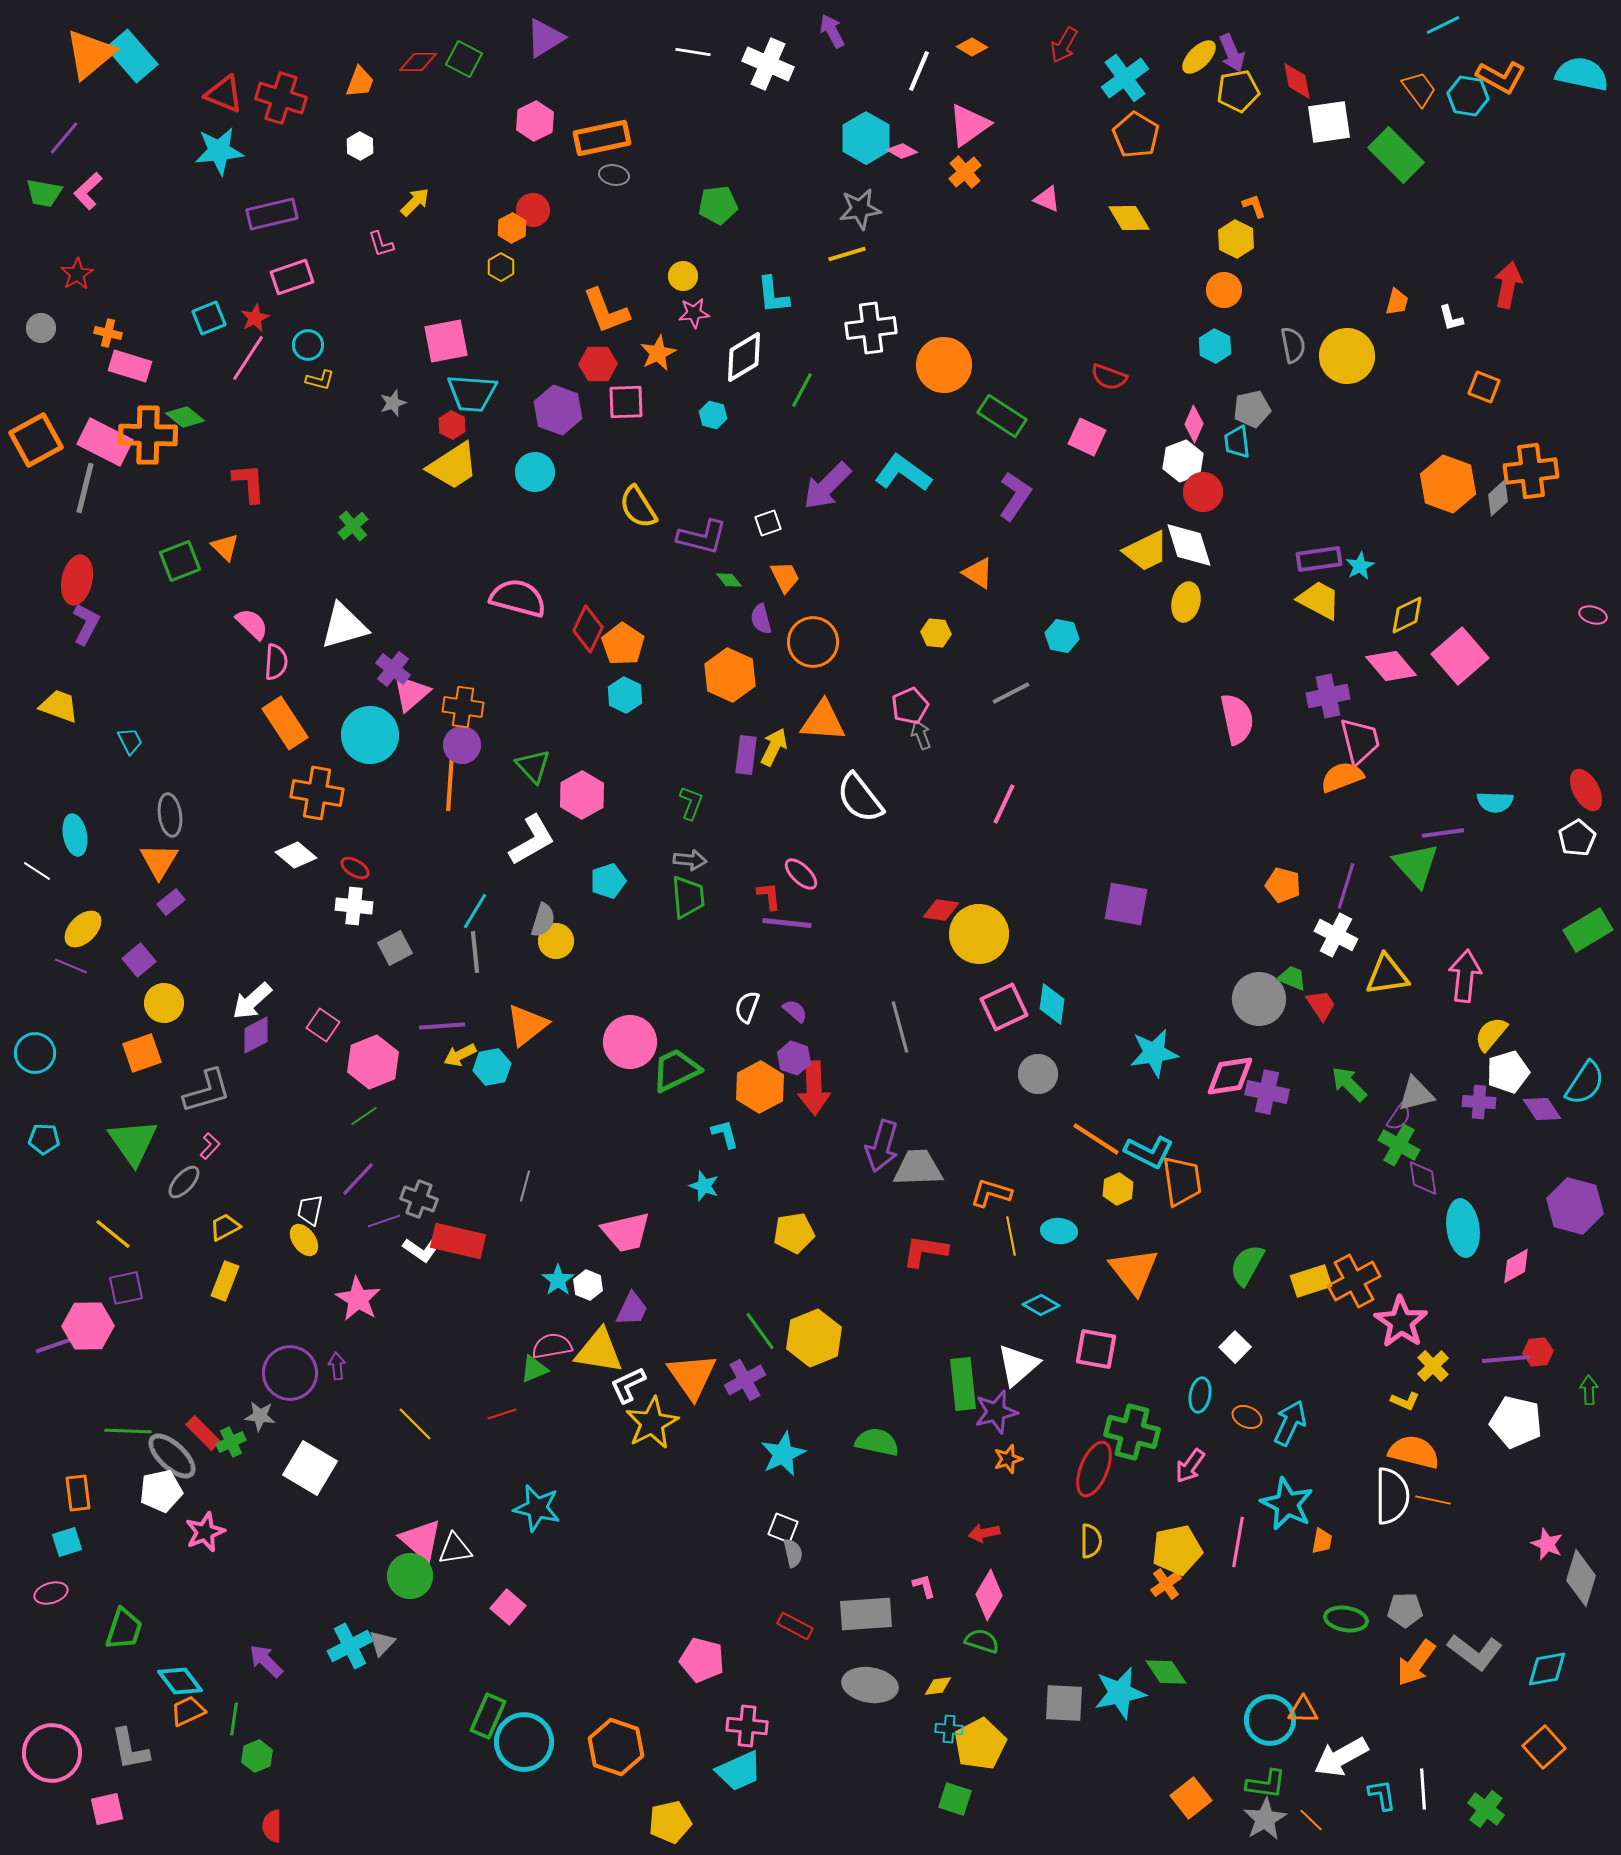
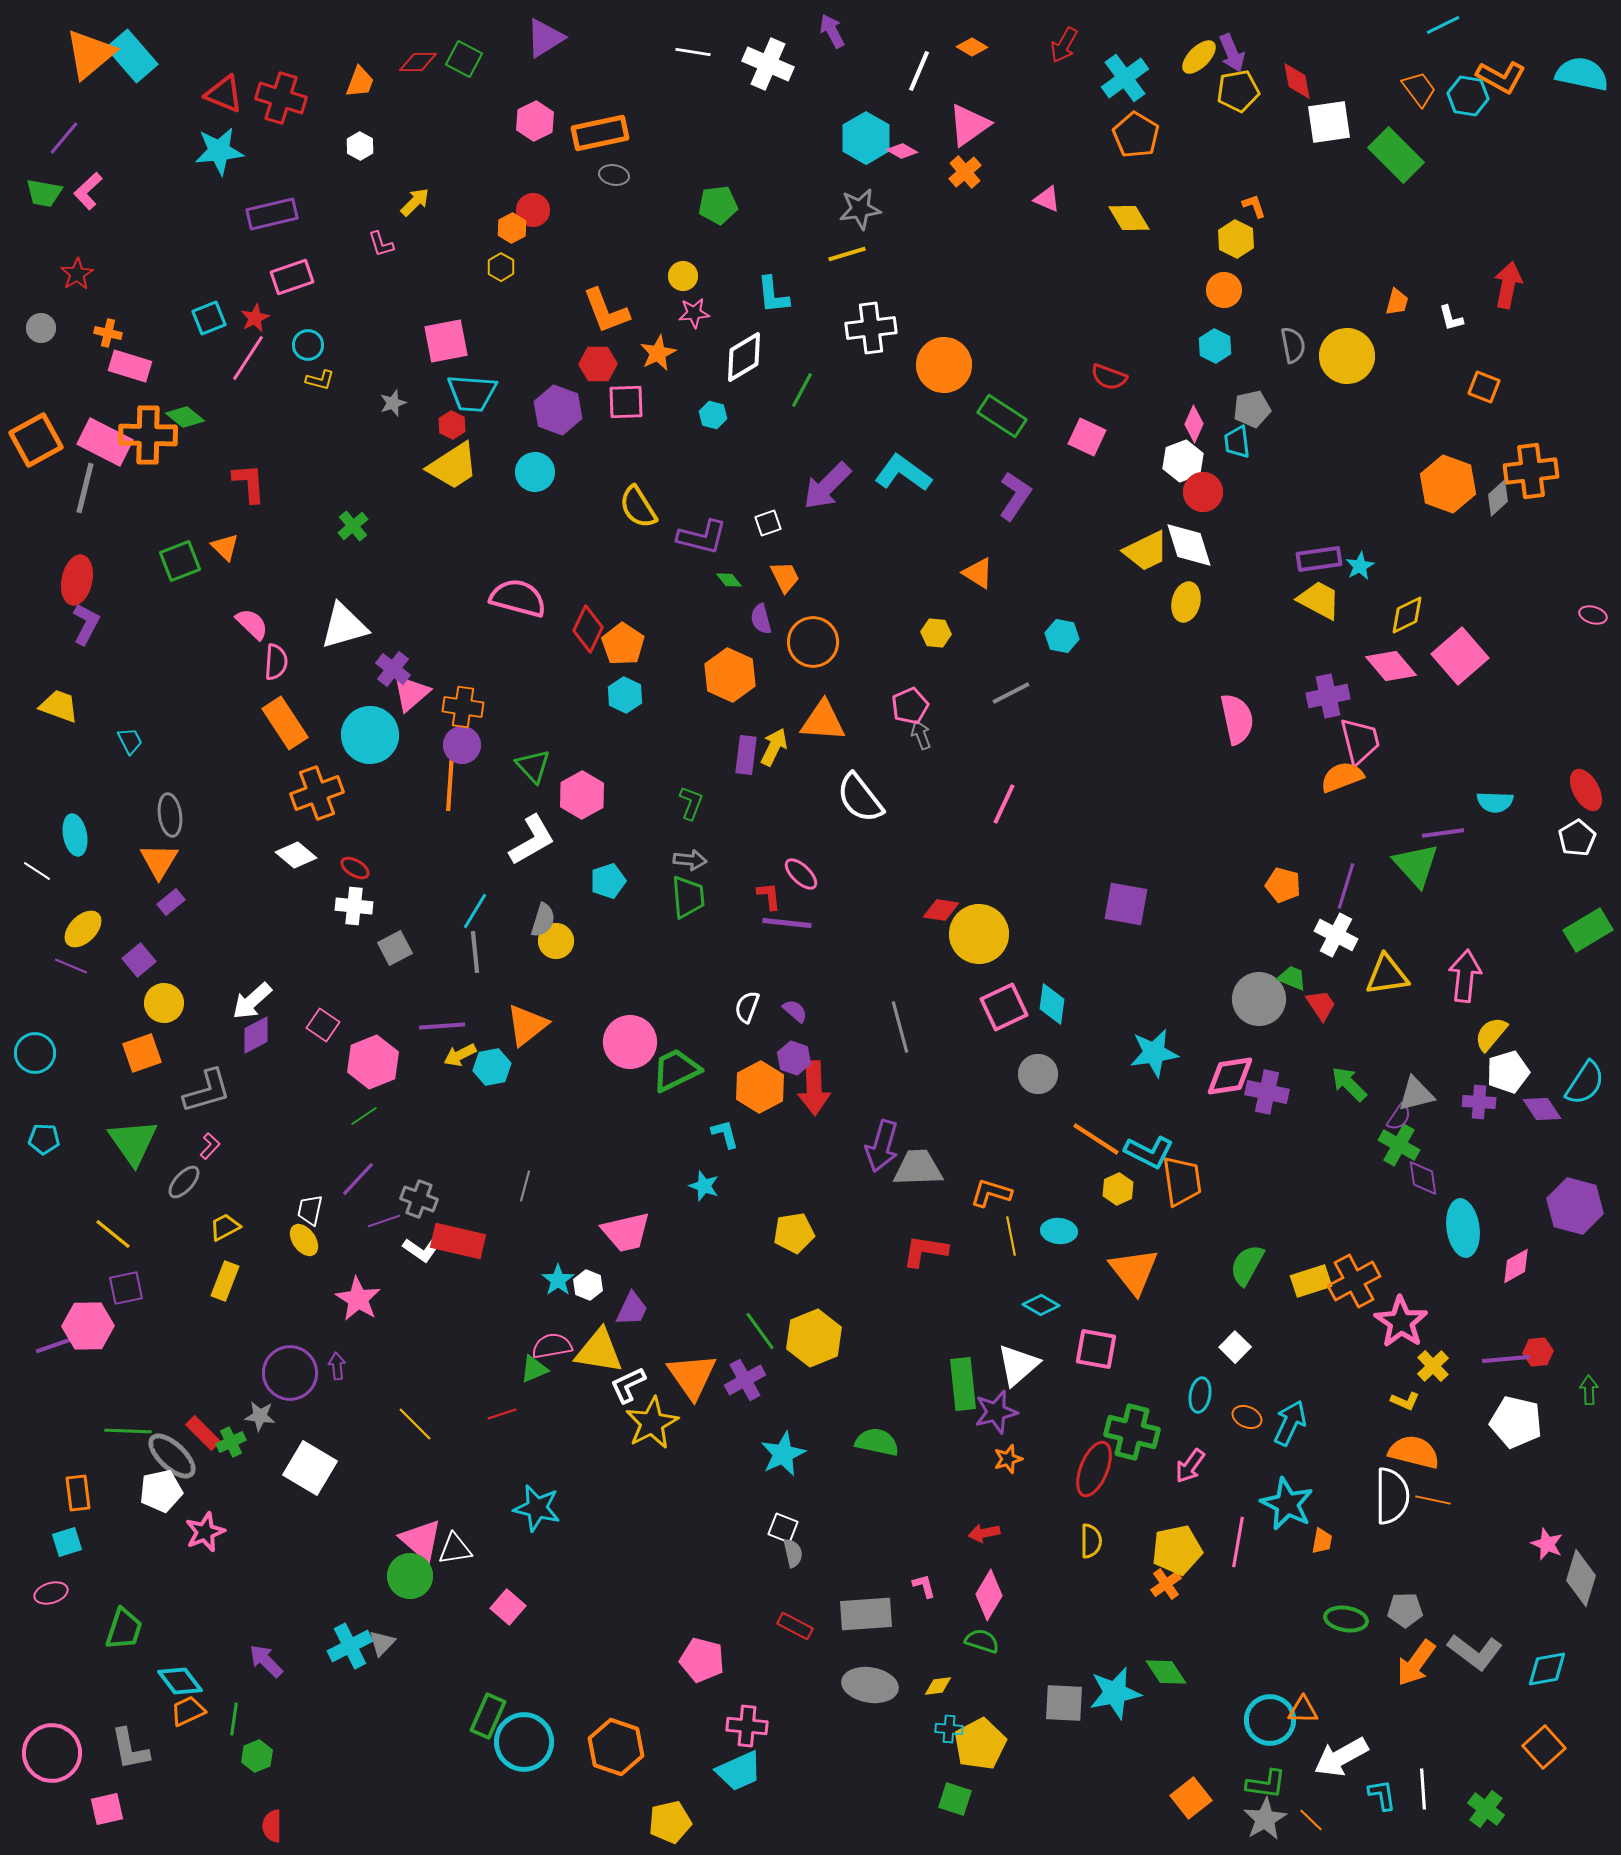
orange rectangle at (602, 138): moved 2 px left, 5 px up
orange cross at (317, 793): rotated 30 degrees counterclockwise
cyan star at (1120, 1693): moved 5 px left
